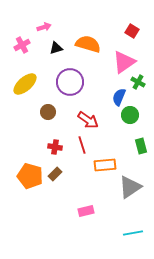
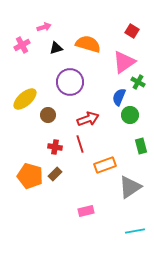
yellow ellipse: moved 15 px down
brown circle: moved 3 px down
red arrow: moved 1 px up; rotated 55 degrees counterclockwise
red line: moved 2 px left, 1 px up
orange rectangle: rotated 15 degrees counterclockwise
cyan line: moved 2 px right, 2 px up
